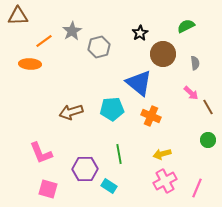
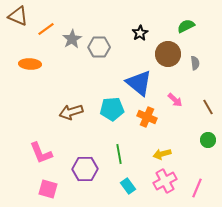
brown triangle: rotated 25 degrees clockwise
gray star: moved 8 px down
orange line: moved 2 px right, 12 px up
gray hexagon: rotated 15 degrees clockwise
brown circle: moved 5 px right
pink arrow: moved 16 px left, 7 px down
orange cross: moved 4 px left, 1 px down
cyan rectangle: moved 19 px right; rotated 21 degrees clockwise
